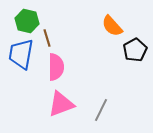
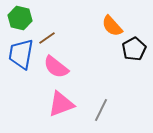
green hexagon: moved 7 px left, 3 px up
brown line: rotated 72 degrees clockwise
black pentagon: moved 1 px left, 1 px up
pink semicircle: rotated 128 degrees clockwise
